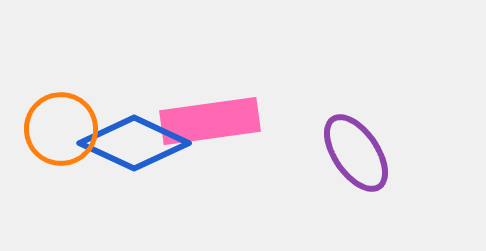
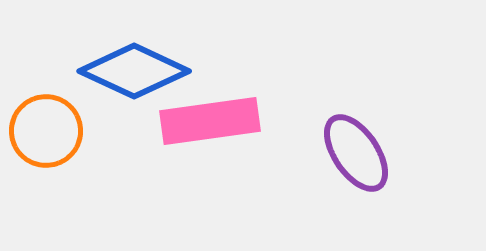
orange circle: moved 15 px left, 2 px down
blue diamond: moved 72 px up
